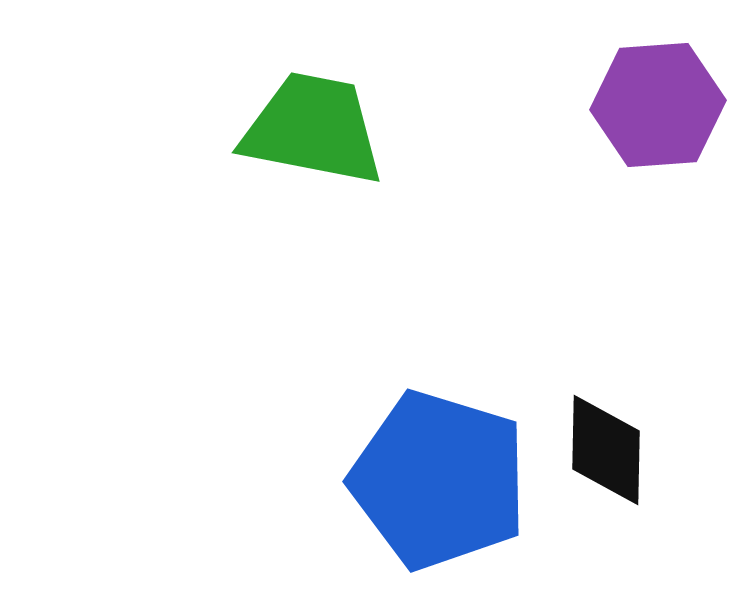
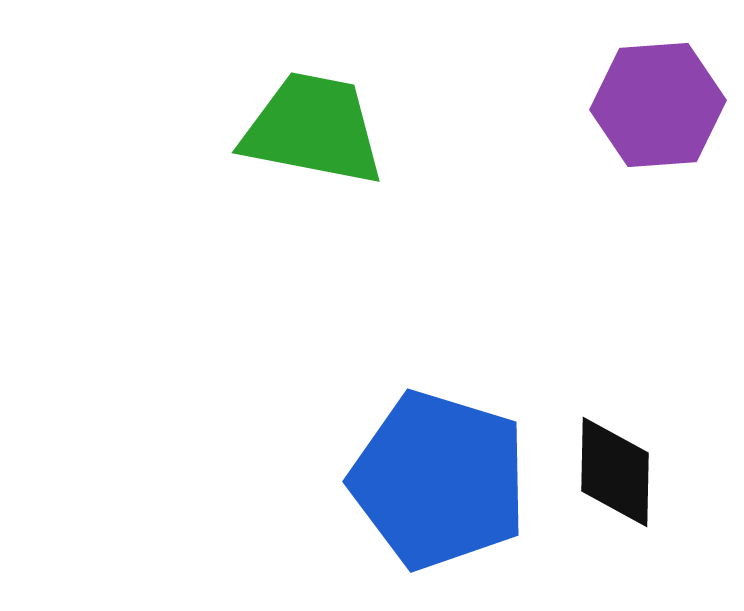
black diamond: moved 9 px right, 22 px down
